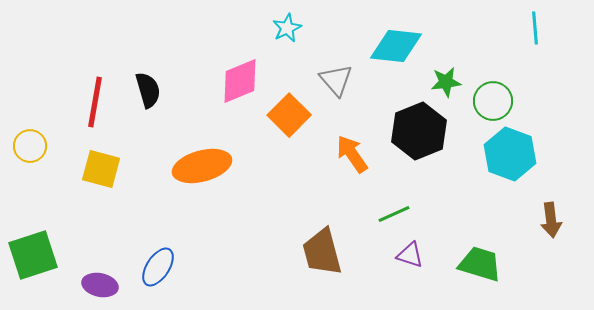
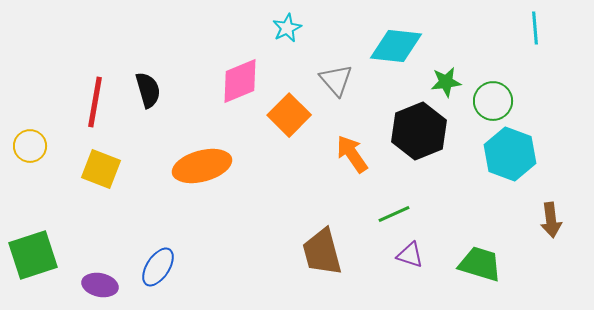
yellow square: rotated 6 degrees clockwise
